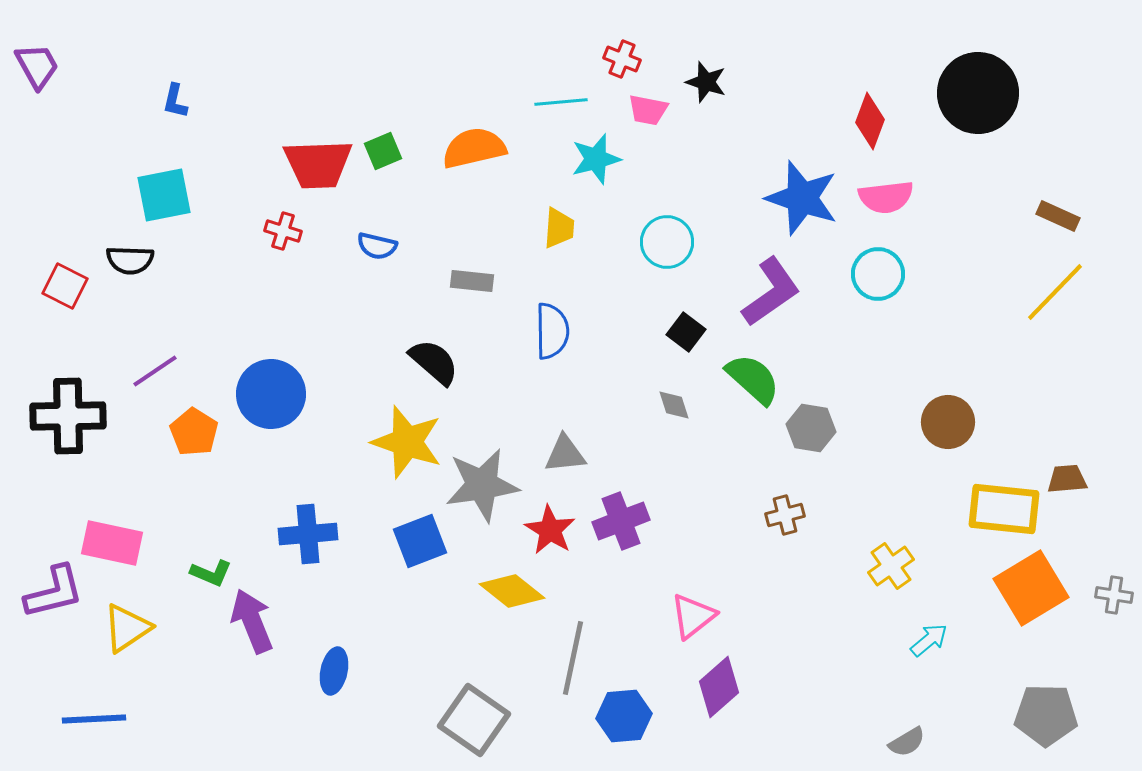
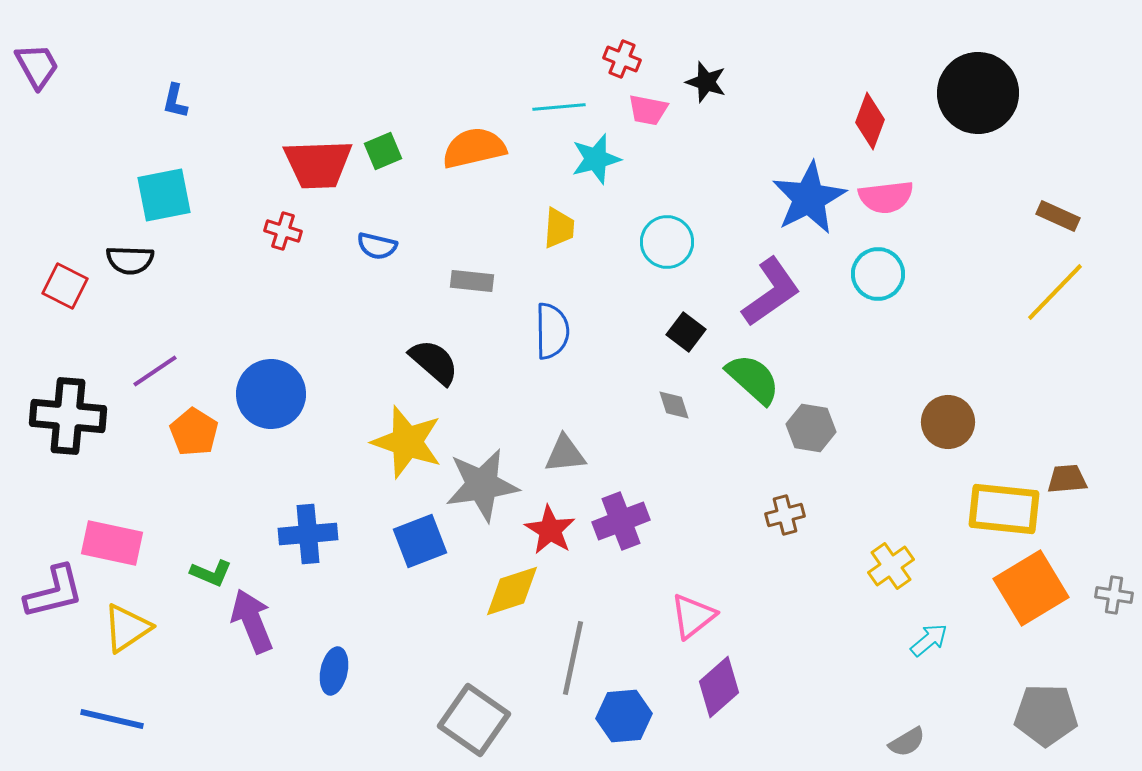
cyan line at (561, 102): moved 2 px left, 5 px down
blue star at (802, 198): moved 7 px right; rotated 26 degrees clockwise
black cross at (68, 416): rotated 6 degrees clockwise
yellow diamond at (512, 591): rotated 56 degrees counterclockwise
blue line at (94, 719): moved 18 px right; rotated 16 degrees clockwise
